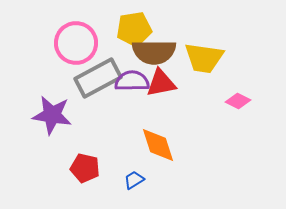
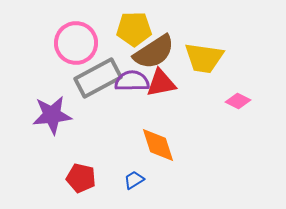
yellow pentagon: rotated 8 degrees clockwise
brown semicircle: rotated 33 degrees counterclockwise
purple star: rotated 15 degrees counterclockwise
red pentagon: moved 4 px left, 10 px down
